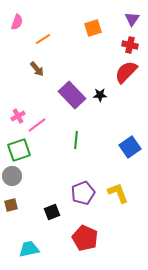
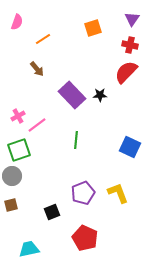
blue square: rotated 30 degrees counterclockwise
